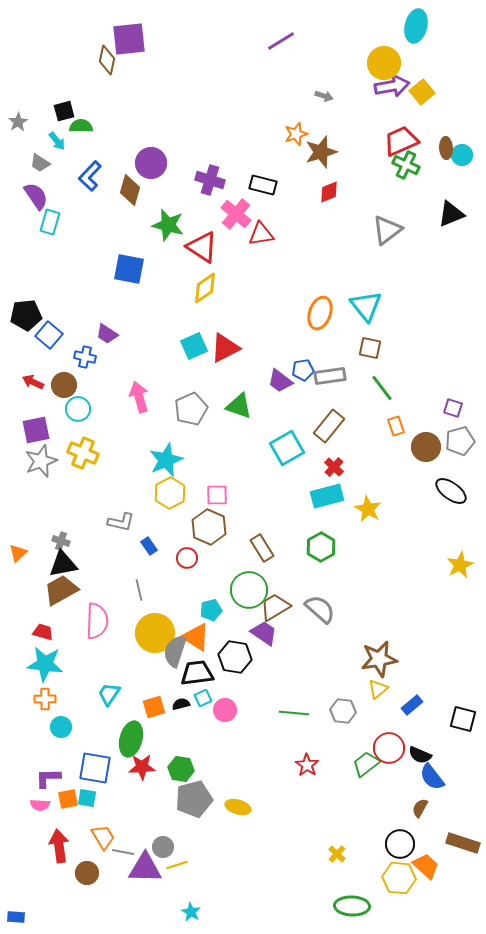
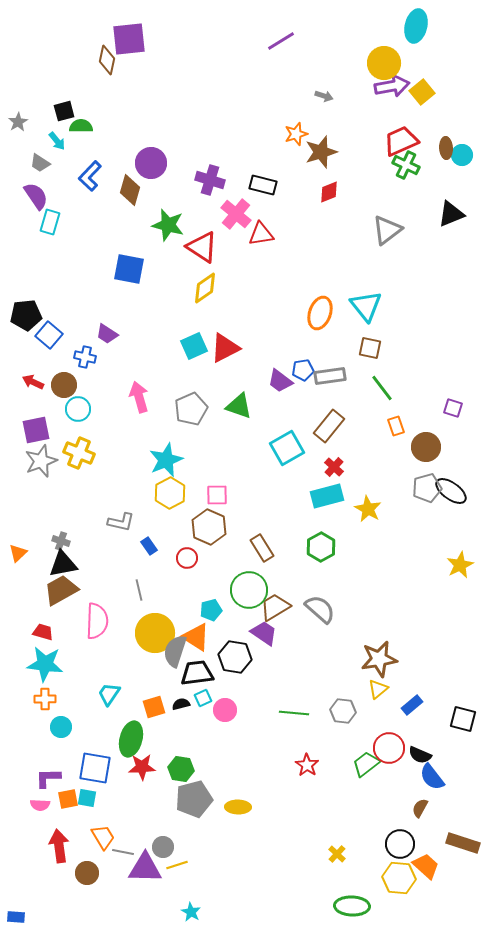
gray pentagon at (460, 441): moved 33 px left, 47 px down
yellow cross at (83, 453): moved 4 px left
yellow ellipse at (238, 807): rotated 15 degrees counterclockwise
